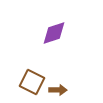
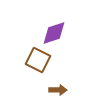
brown square: moved 6 px right, 22 px up
